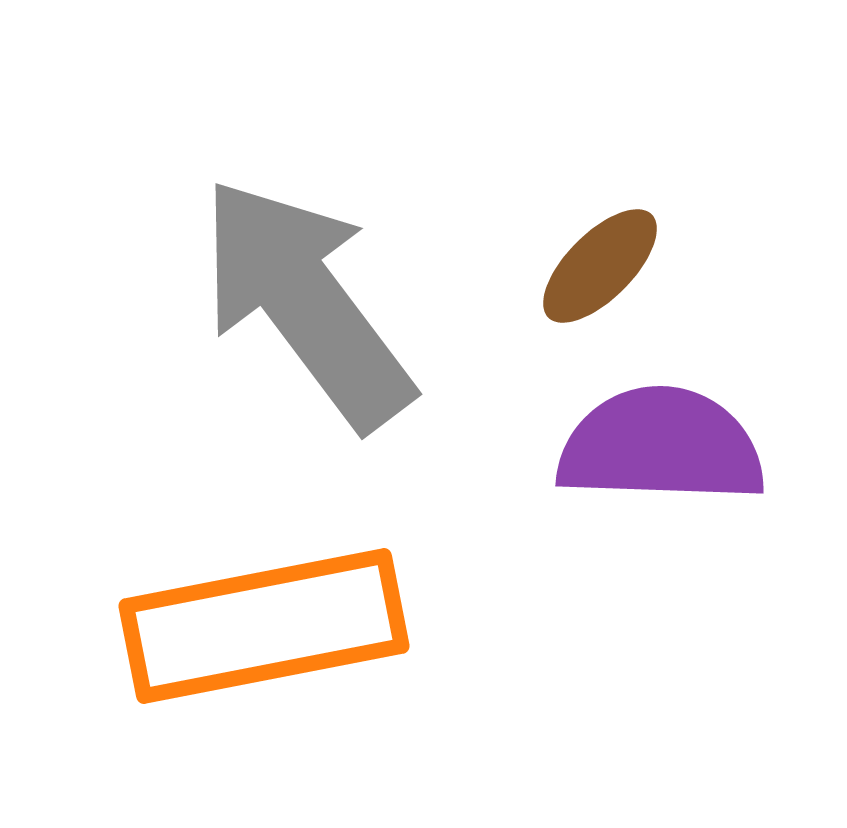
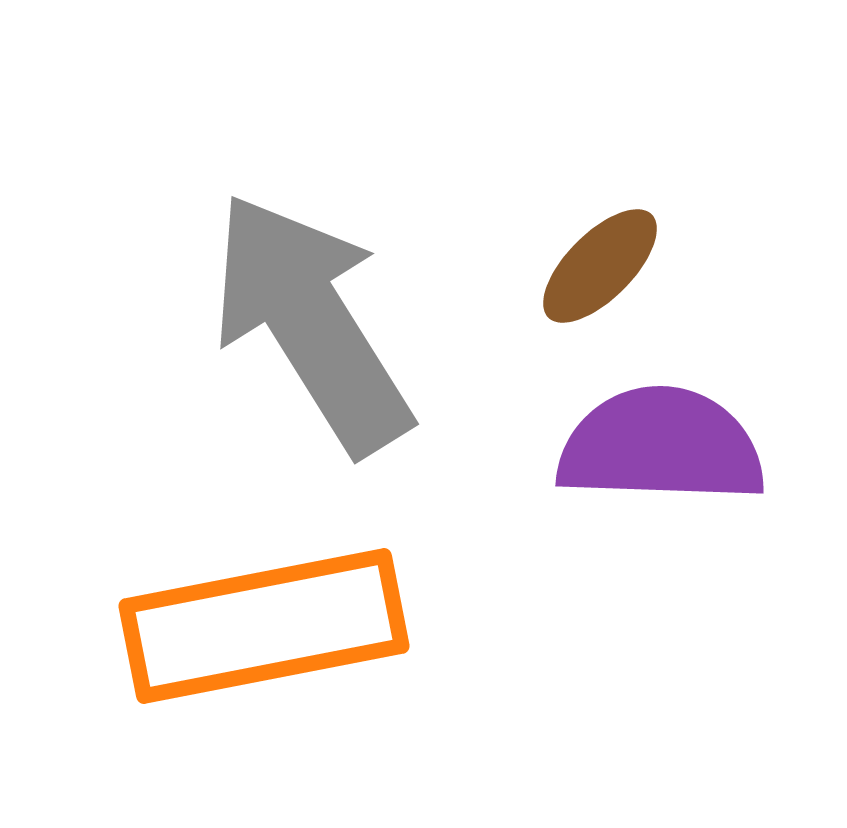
gray arrow: moved 5 px right, 20 px down; rotated 5 degrees clockwise
